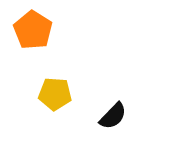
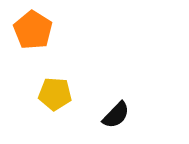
black semicircle: moved 3 px right, 1 px up
